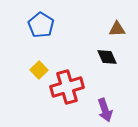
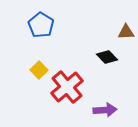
brown triangle: moved 9 px right, 3 px down
black diamond: rotated 20 degrees counterclockwise
red cross: rotated 24 degrees counterclockwise
purple arrow: rotated 75 degrees counterclockwise
